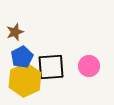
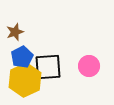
black square: moved 3 px left
